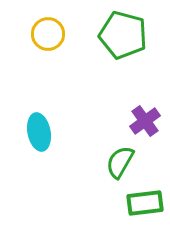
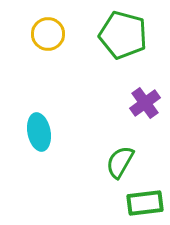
purple cross: moved 18 px up
